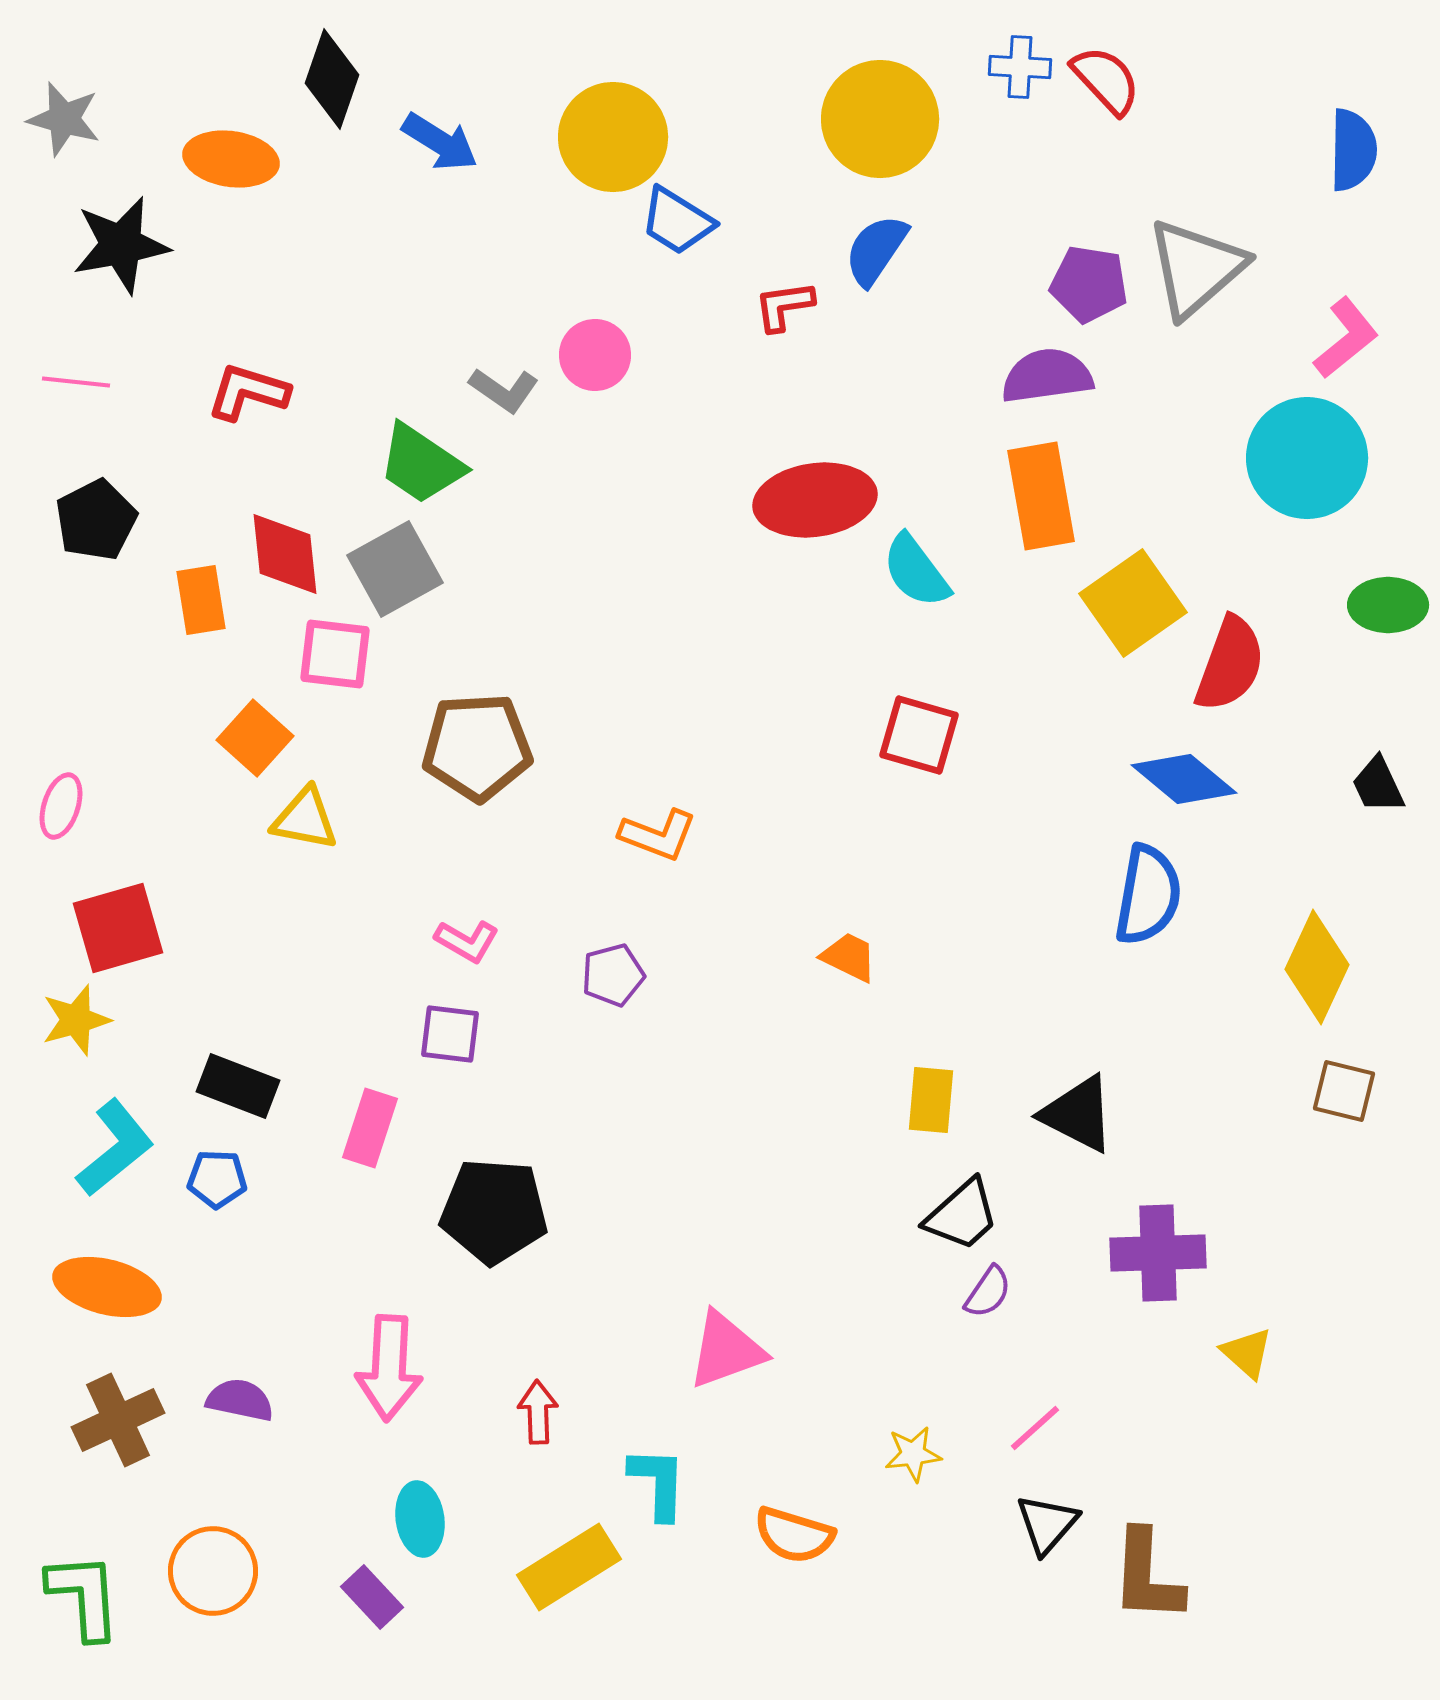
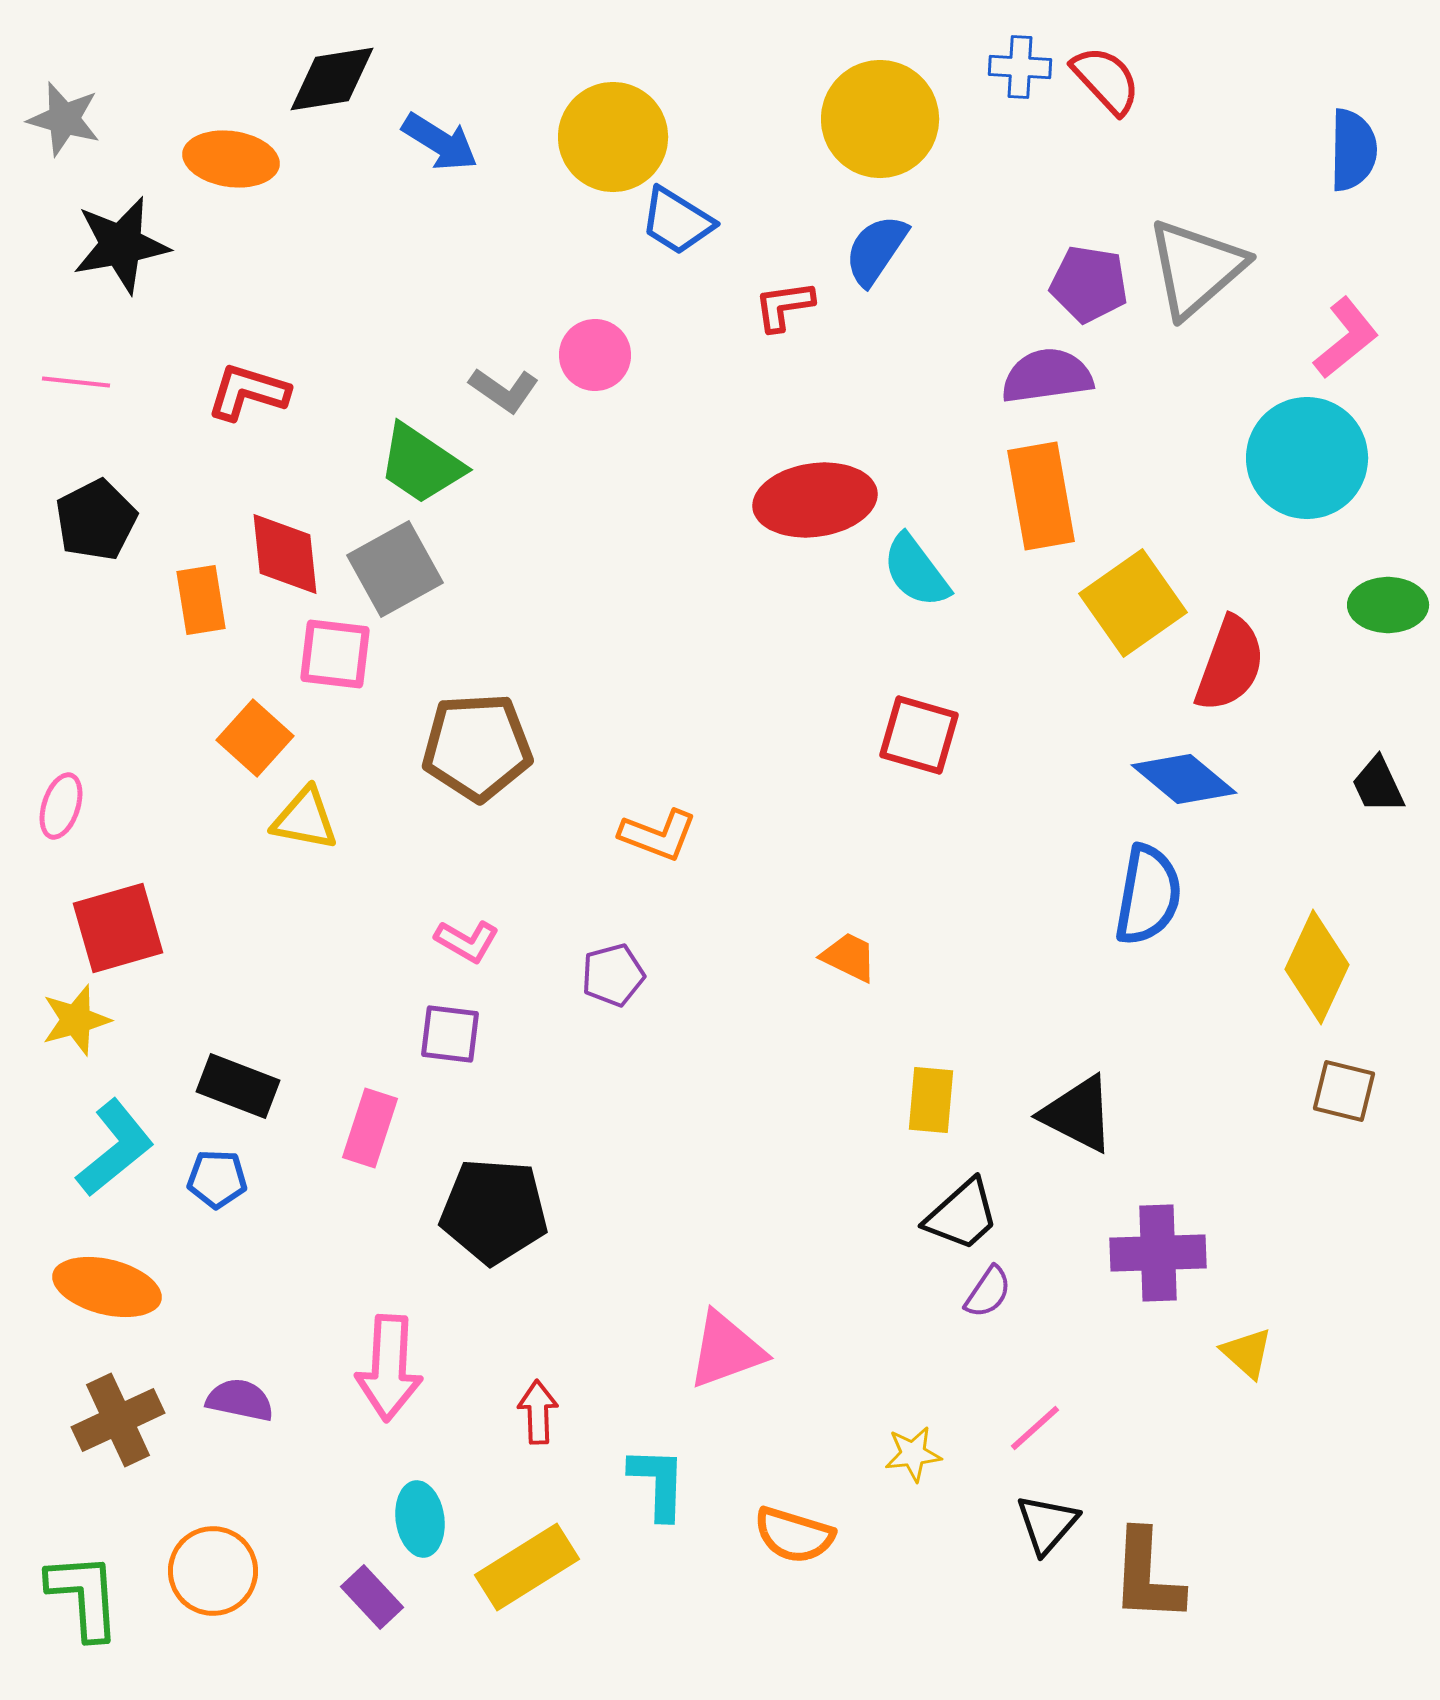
black diamond at (332, 79): rotated 62 degrees clockwise
yellow rectangle at (569, 1567): moved 42 px left
